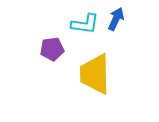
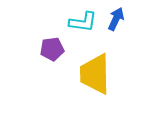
cyan L-shape: moved 2 px left, 2 px up
